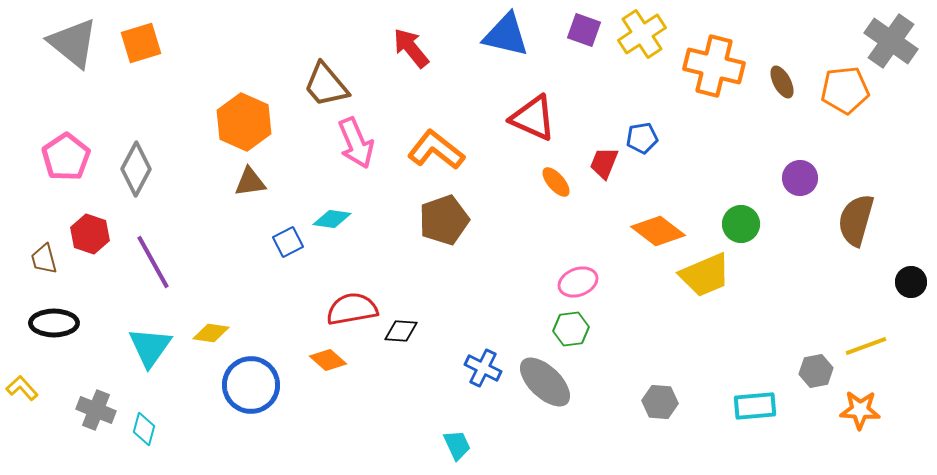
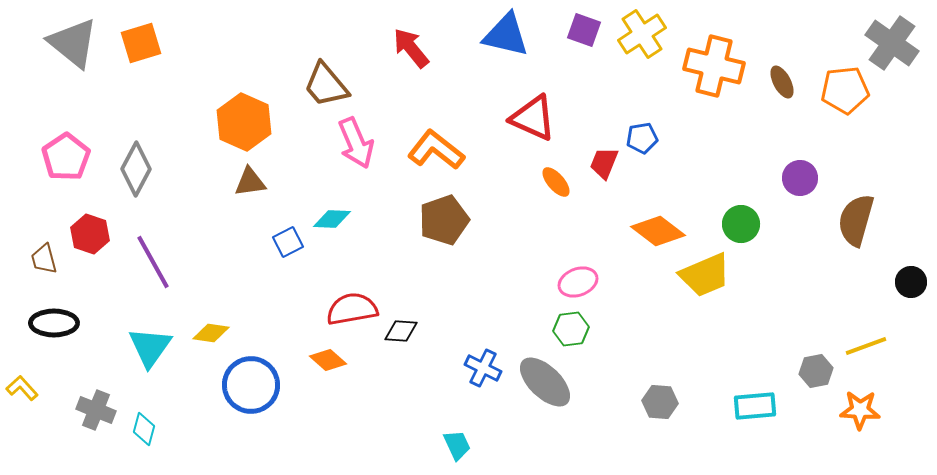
gray cross at (891, 41): moved 1 px right, 2 px down
cyan diamond at (332, 219): rotated 6 degrees counterclockwise
